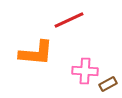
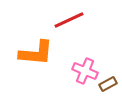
pink cross: rotated 20 degrees clockwise
